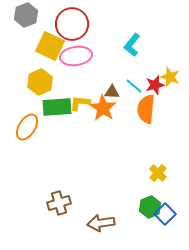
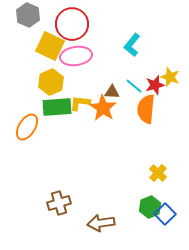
gray hexagon: moved 2 px right; rotated 15 degrees counterclockwise
yellow hexagon: moved 11 px right
